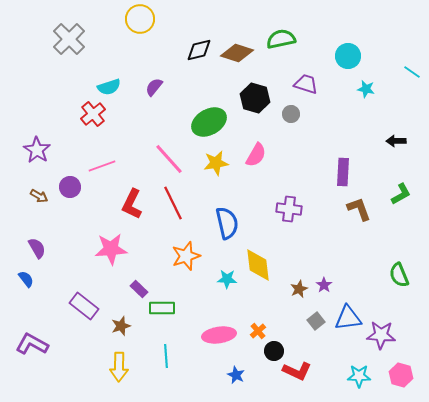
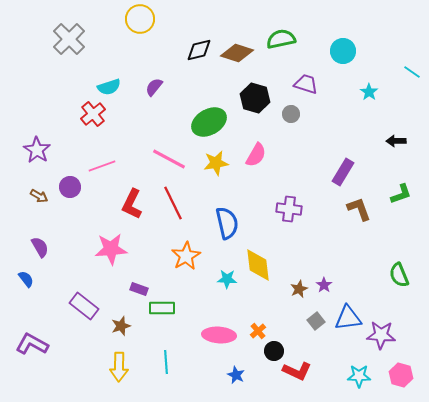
cyan circle at (348, 56): moved 5 px left, 5 px up
cyan star at (366, 89): moved 3 px right, 3 px down; rotated 24 degrees clockwise
pink line at (169, 159): rotated 20 degrees counterclockwise
purple rectangle at (343, 172): rotated 28 degrees clockwise
green L-shape at (401, 194): rotated 10 degrees clockwise
purple semicircle at (37, 248): moved 3 px right, 1 px up
orange star at (186, 256): rotated 12 degrees counterclockwise
purple rectangle at (139, 289): rotated 24 degrees counterclockwise
pink ellipse at (219, 335): rotated 12 degrees clockwise
cyan line at (166, 356): moved 6 px down
